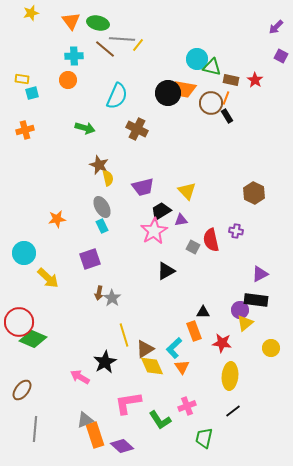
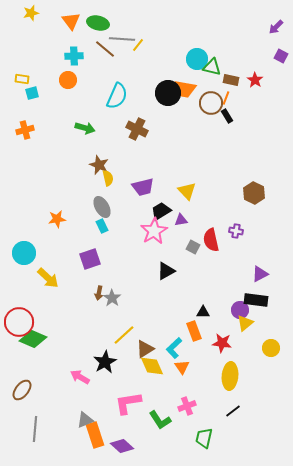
yellow line at (124, 335): rotated 65 degrees clockwise
